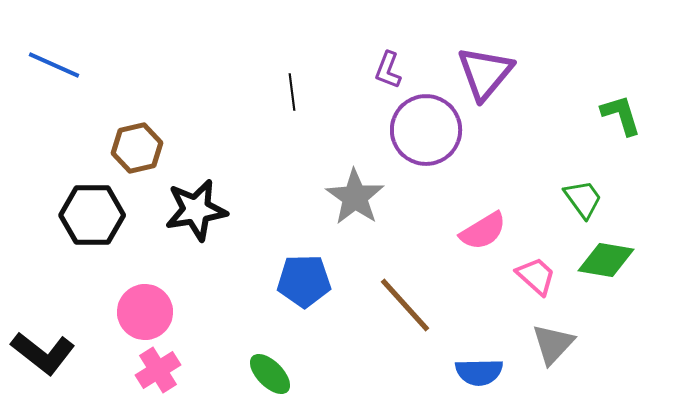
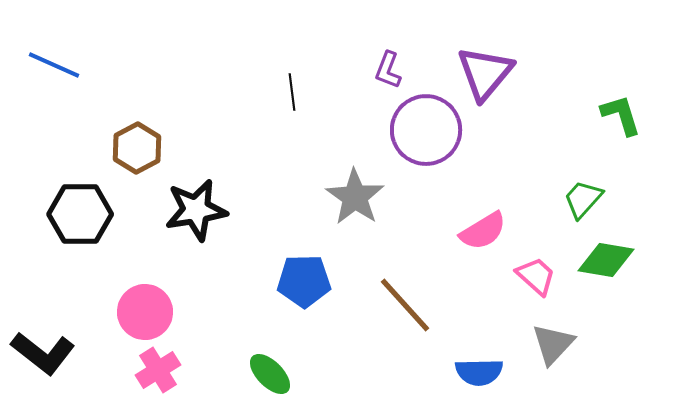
brown hexagon: rotated 15 degrees counterclockwise
green trapezoid: rotated 102 degrees counterclockwise
black hexagon: moved 12 px left, 1 px up
